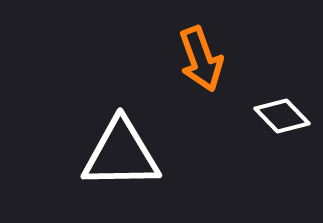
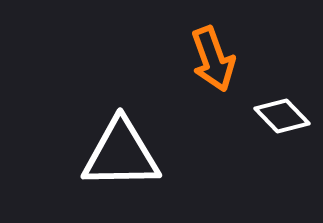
orange arrow: moved 12 px right
